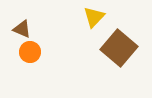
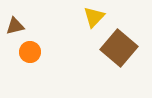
brown triangle: moved 7 px left, 3 px up; rotated 36 degrees counterclockwise
